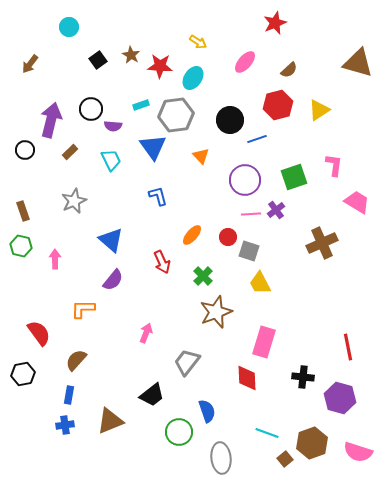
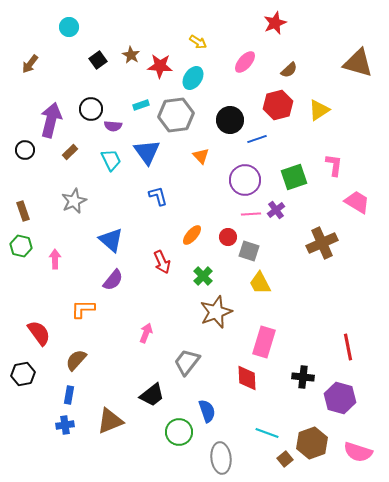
blue triangle at (153, 147): moved 6 px left, 5 px down
